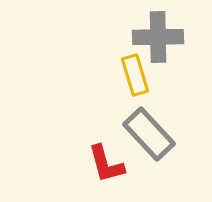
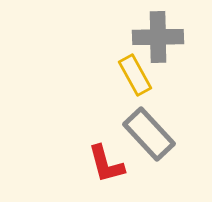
yellow rectangle: rotated 12 degrees counterclockwise
